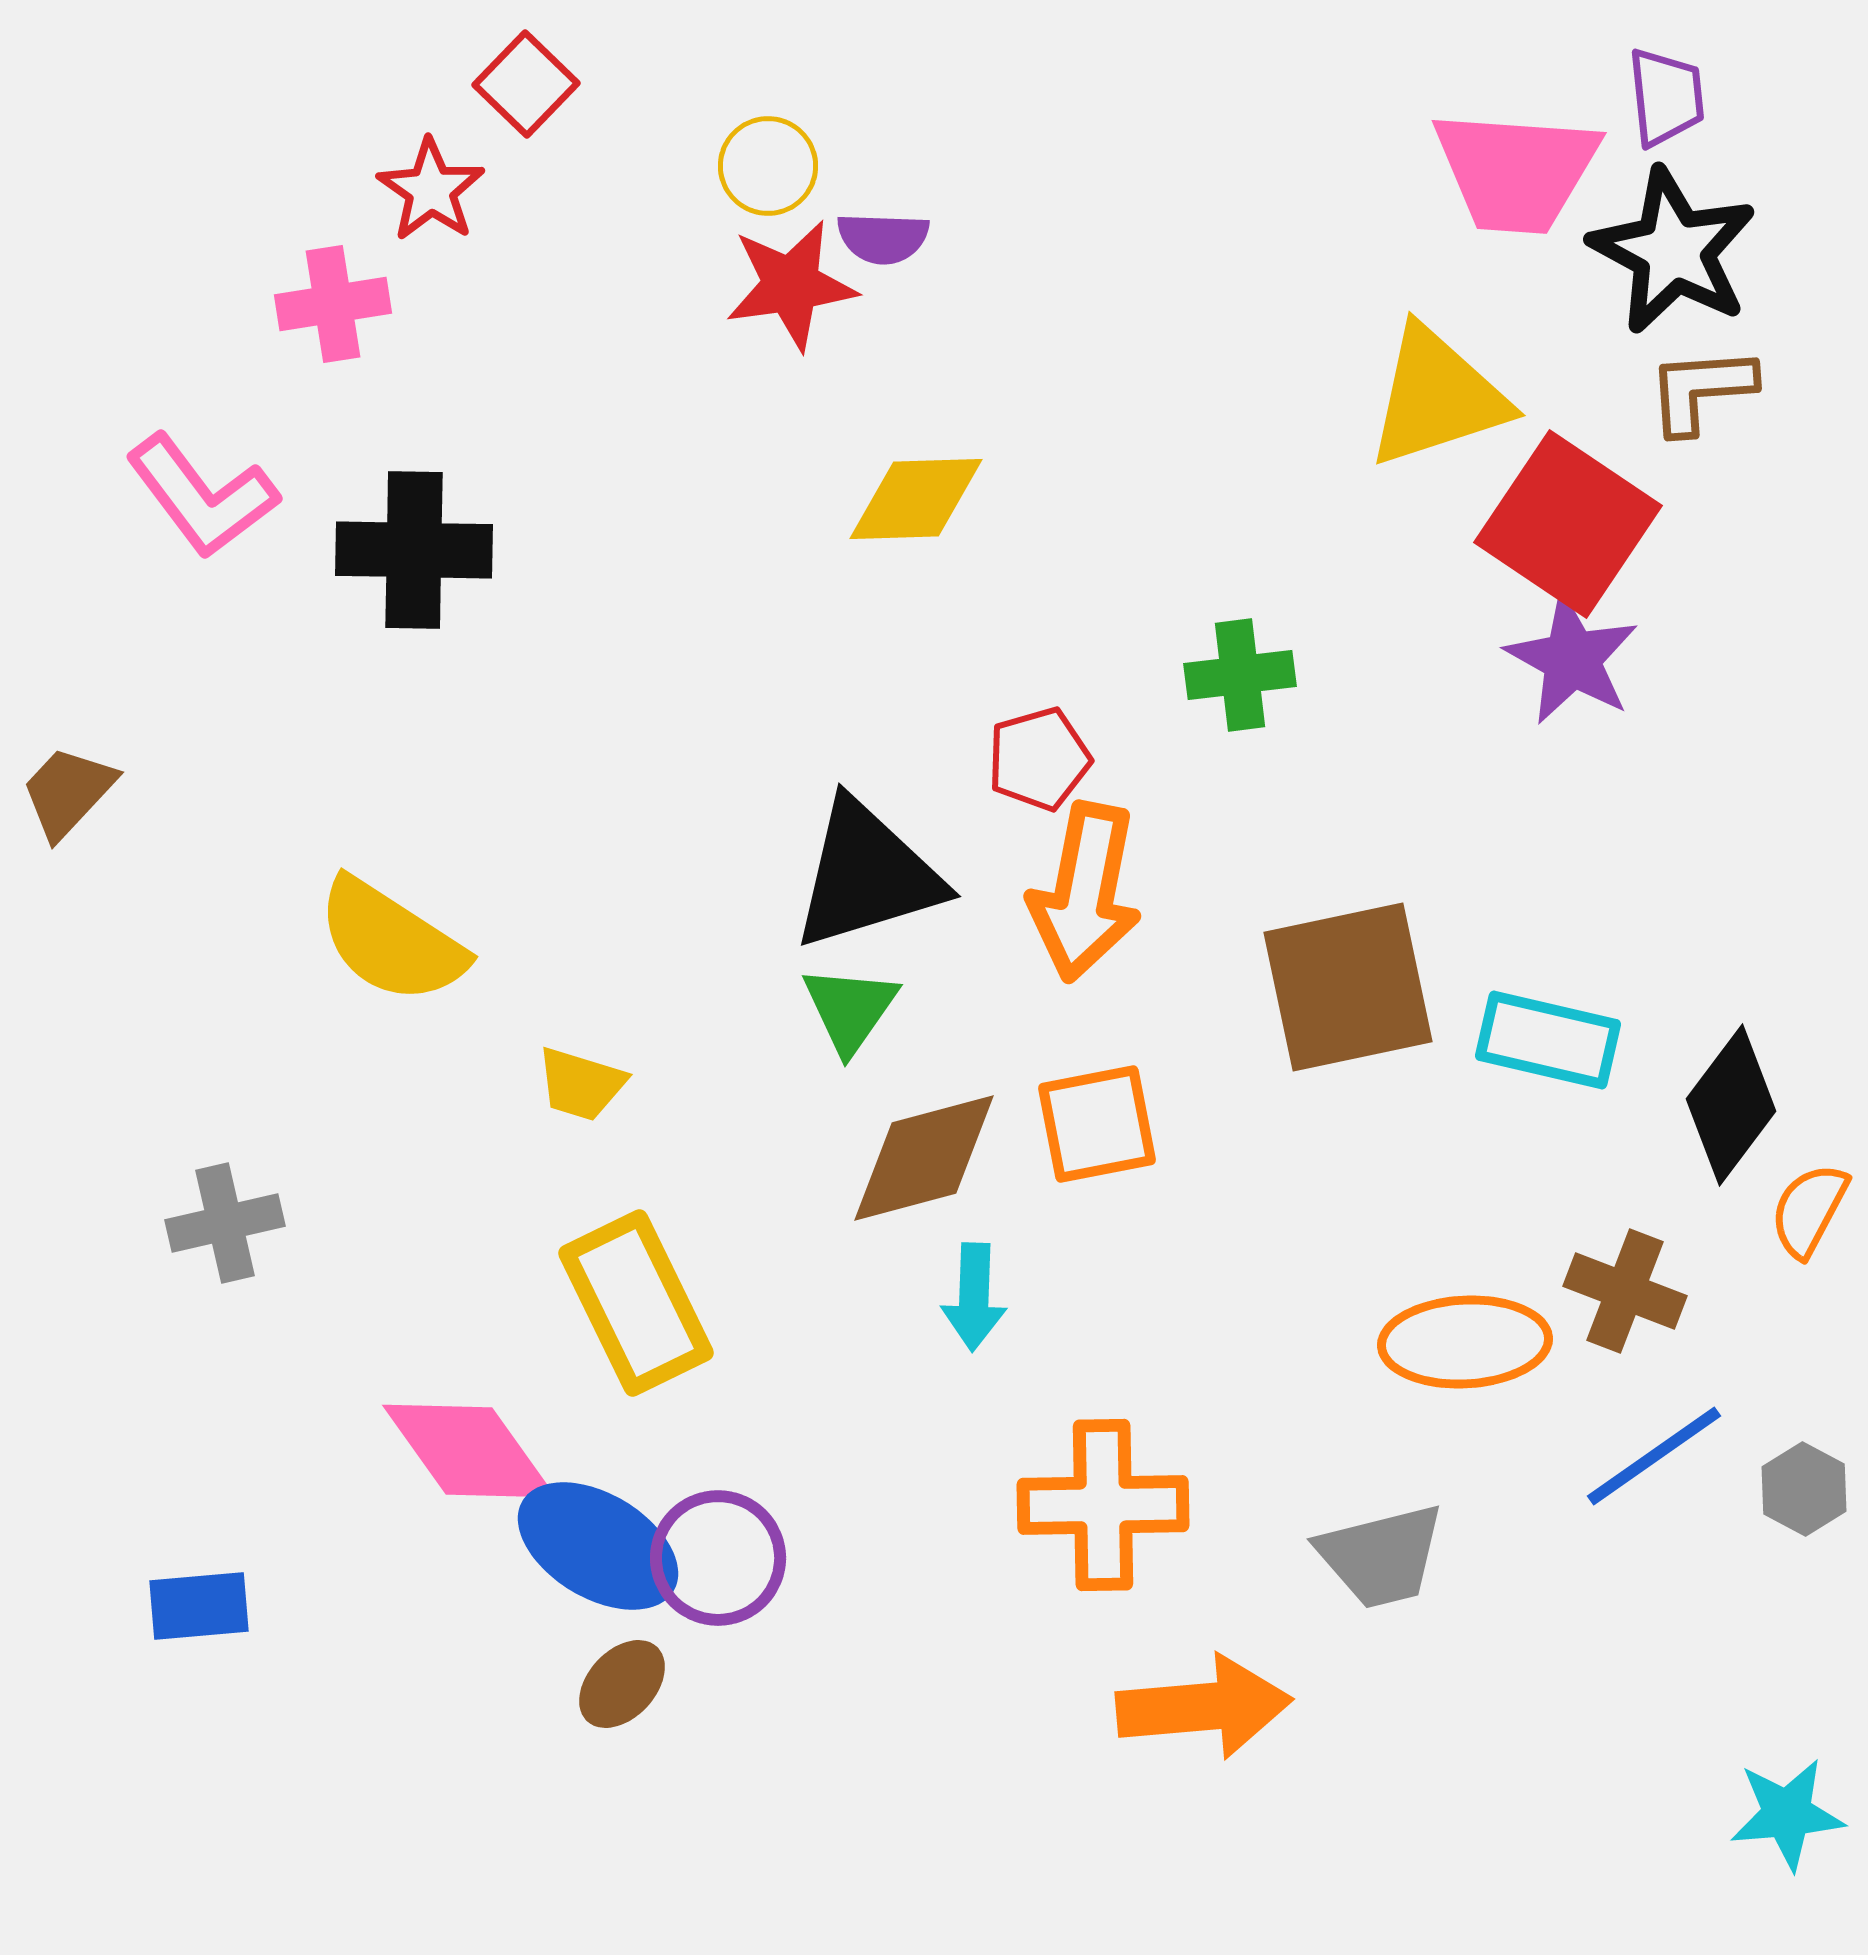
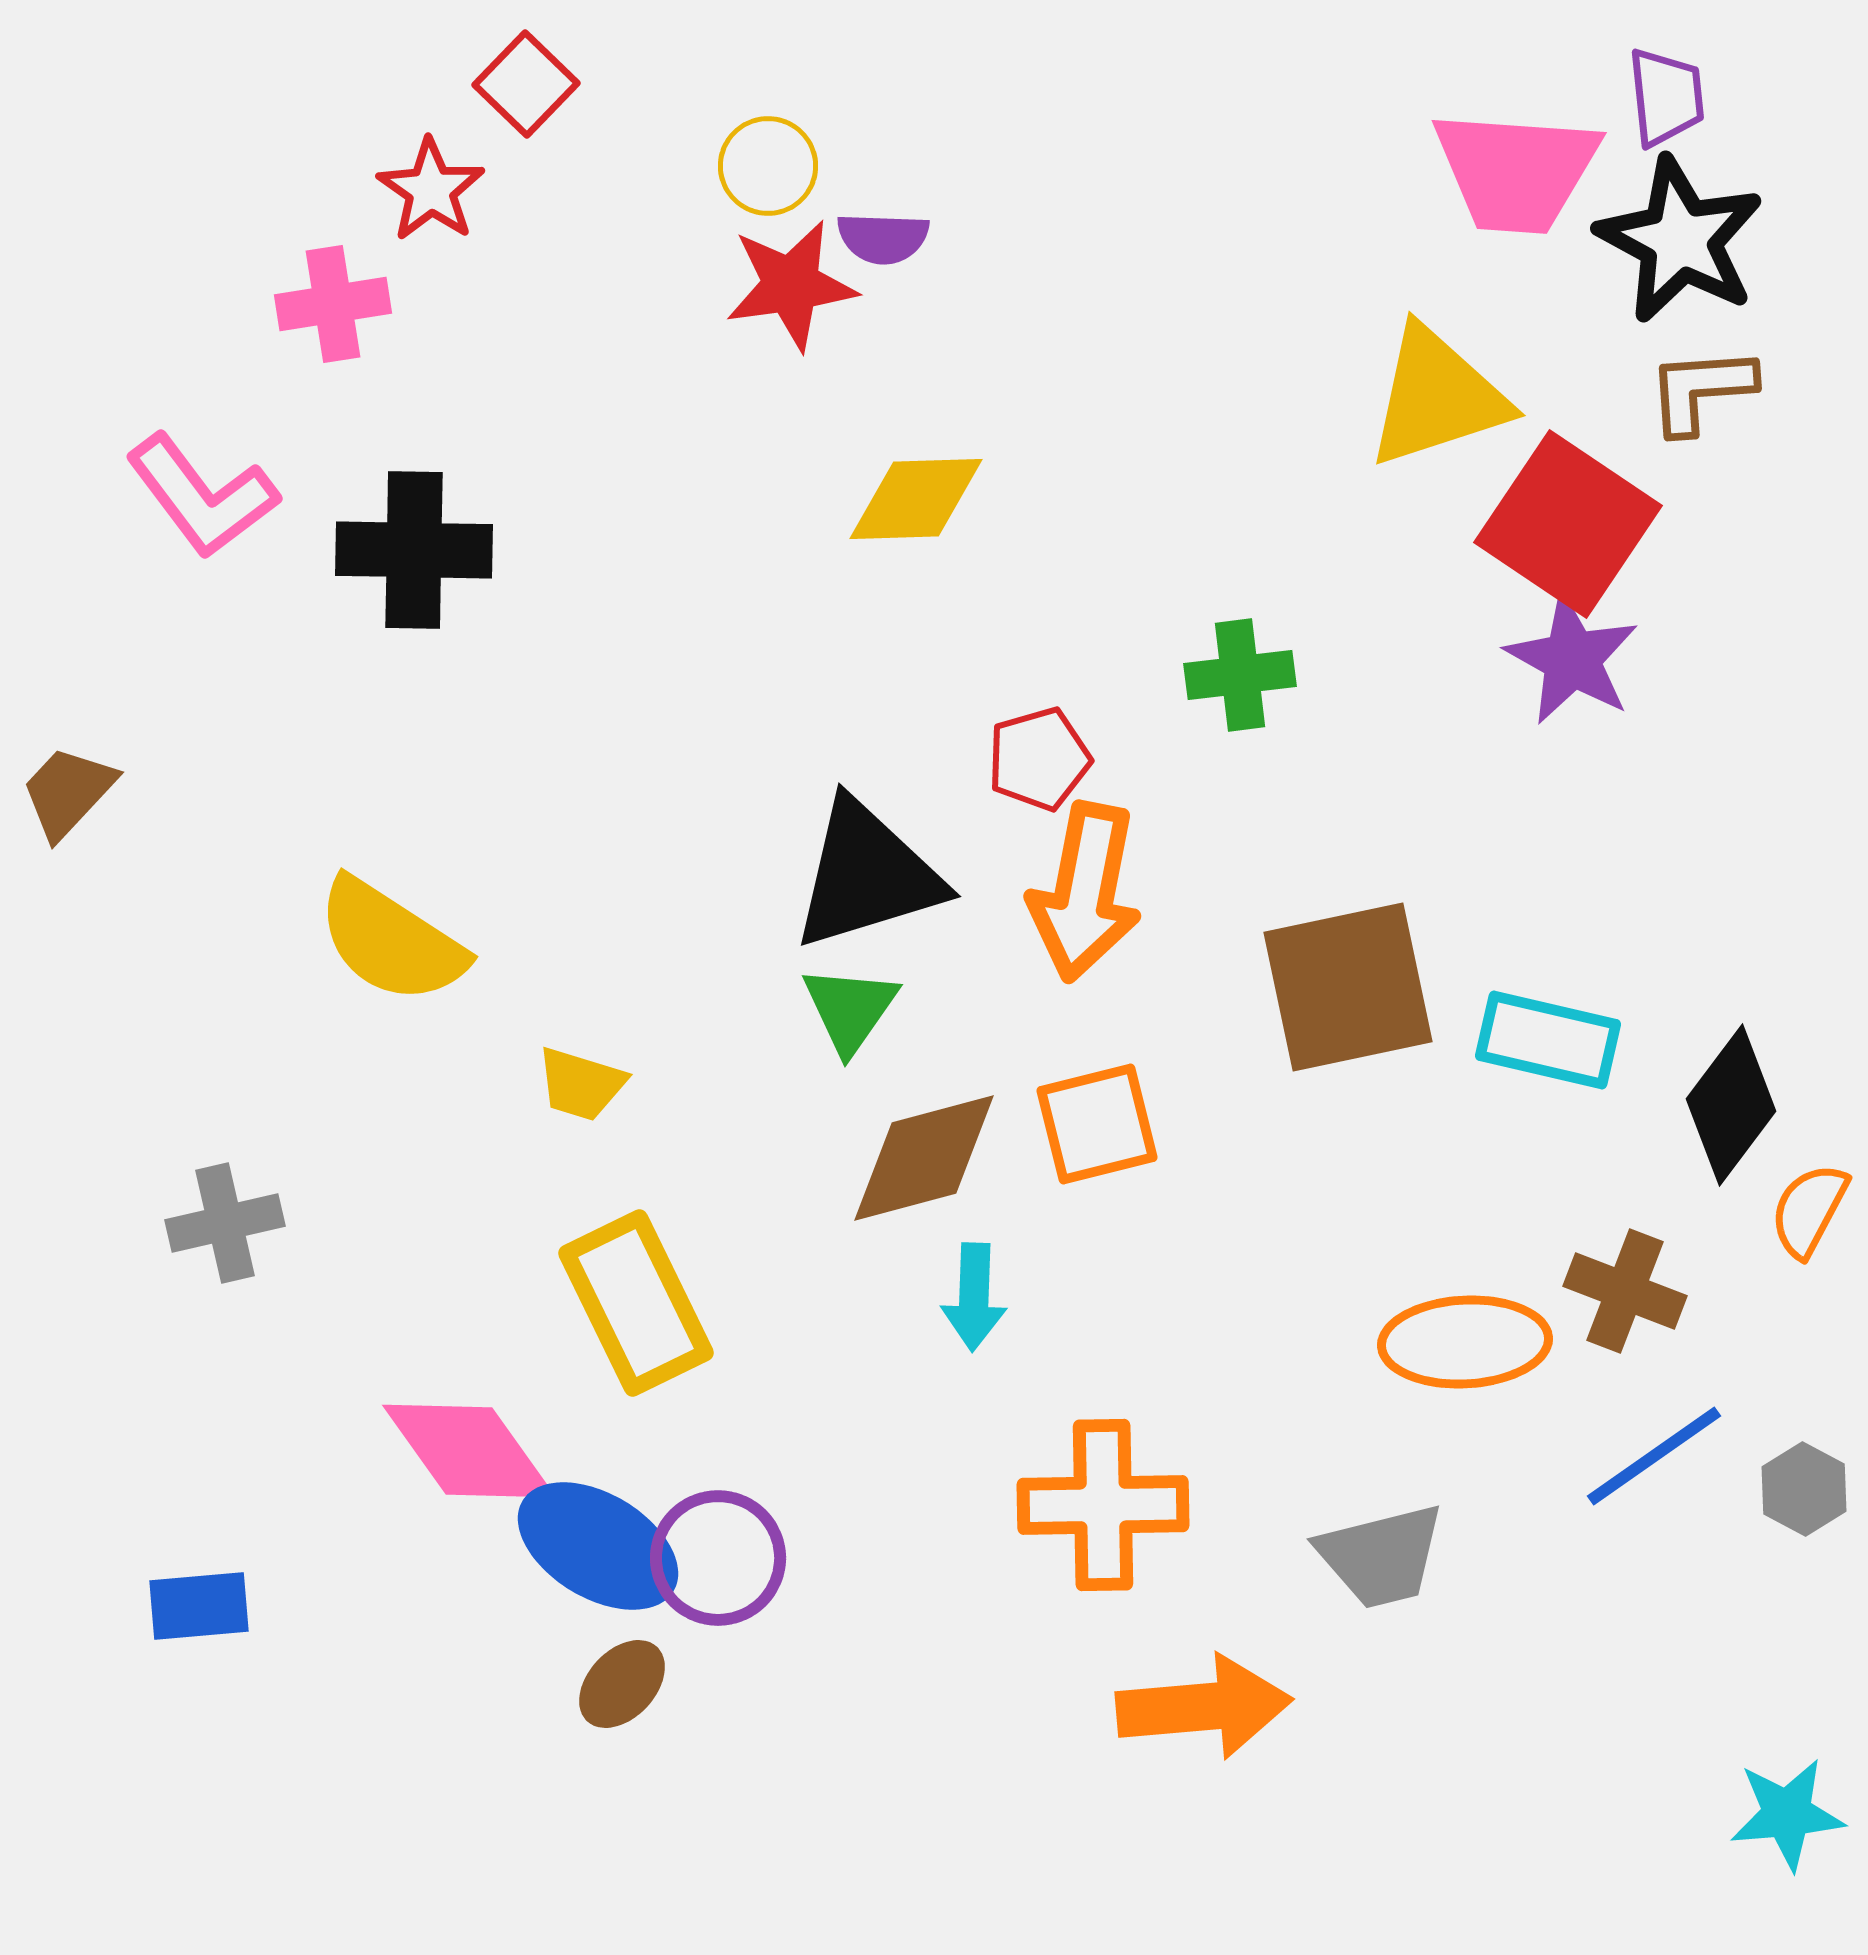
black star at (1673, 251): moved 7 px right, 11 px up
orange square at (1097, 1124): rotated 3 degrees counterclockwise
